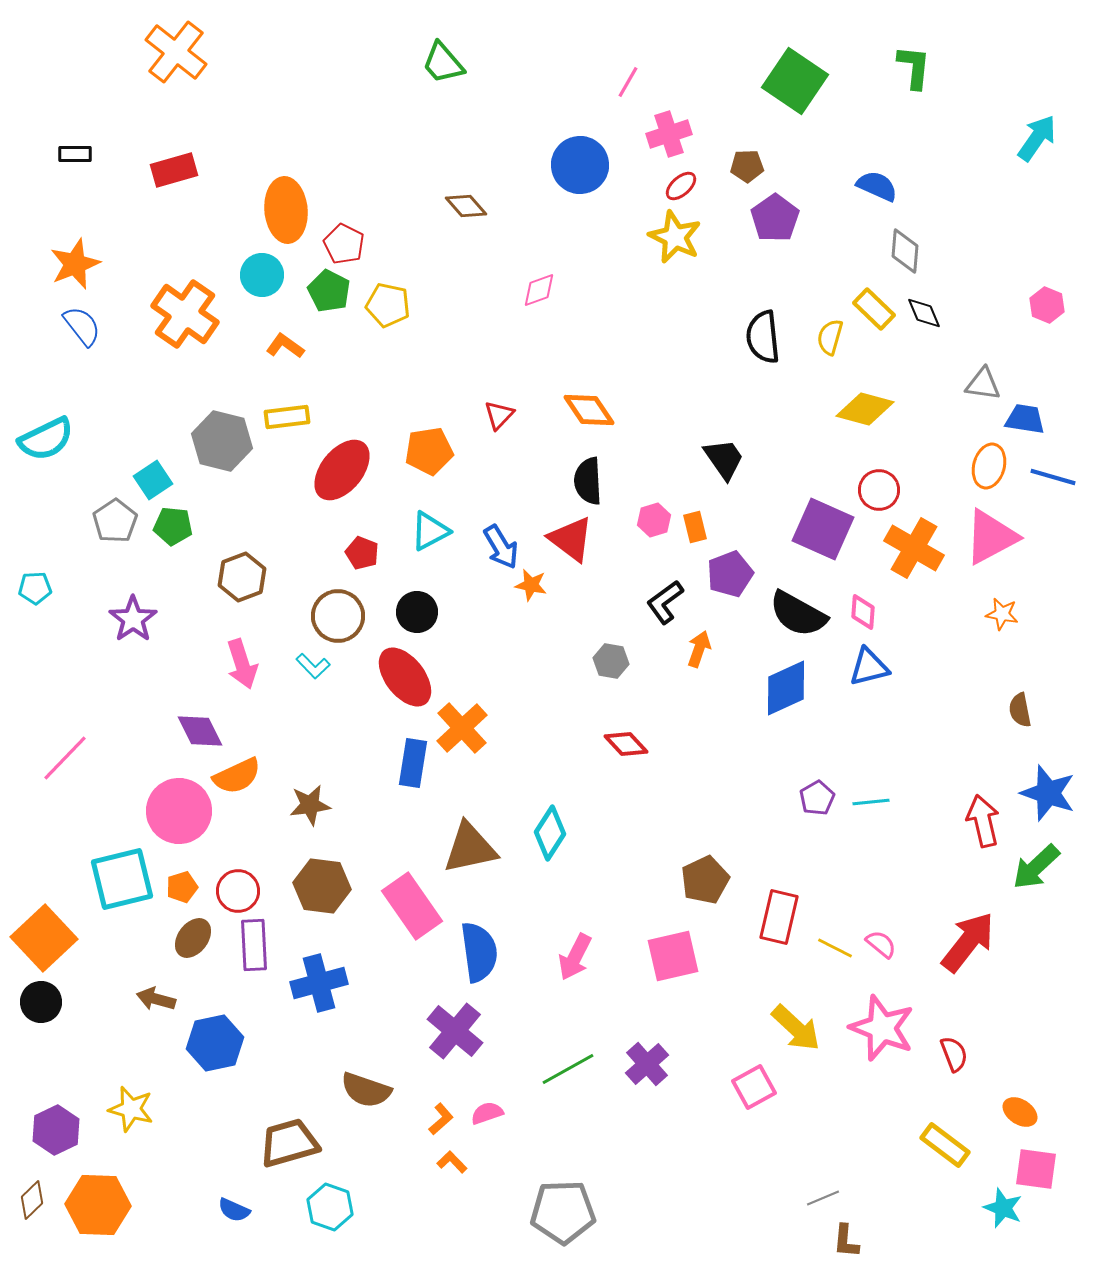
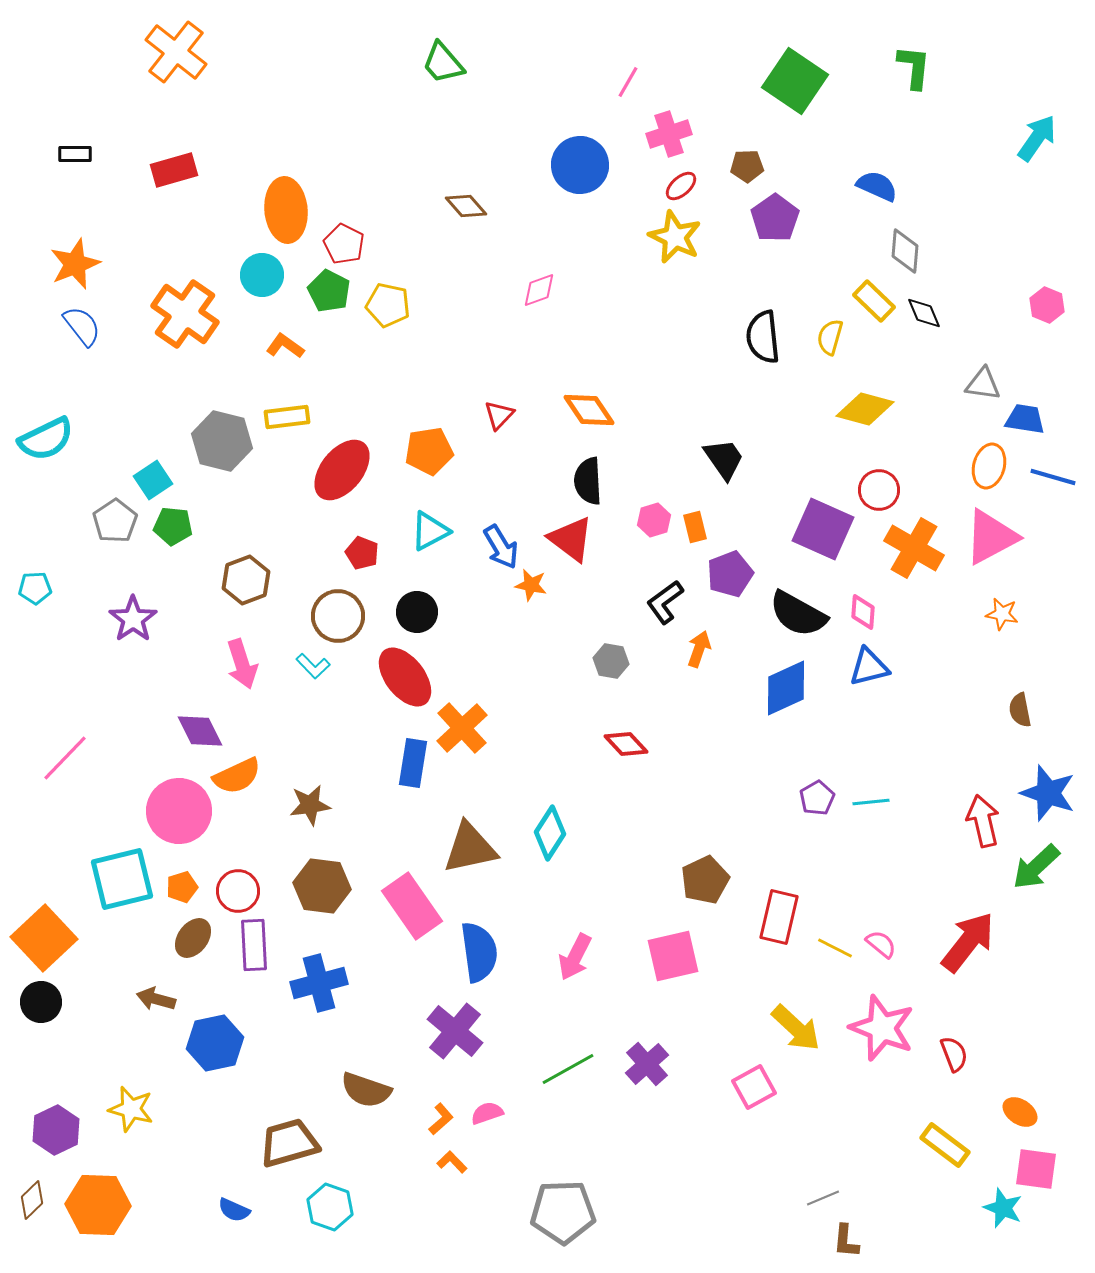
yellow rectangle at (874, 309): moved 8 px up
brown hexagon at (242, 577): moved 4 px right, 3 px down
